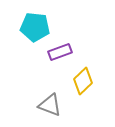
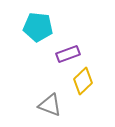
cyan pentagon: moved 3 px right
purple rectangle: moved 8 px right, 2 px down
